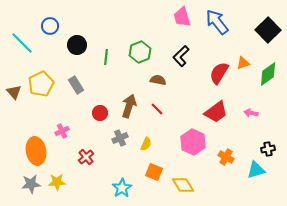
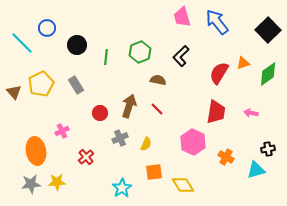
blue circle: moved 3 px left, 2 px down
red trapezoid: rotated 45 degrees counterclockwise
orange square: rotated 30 degrees counterclockwise
